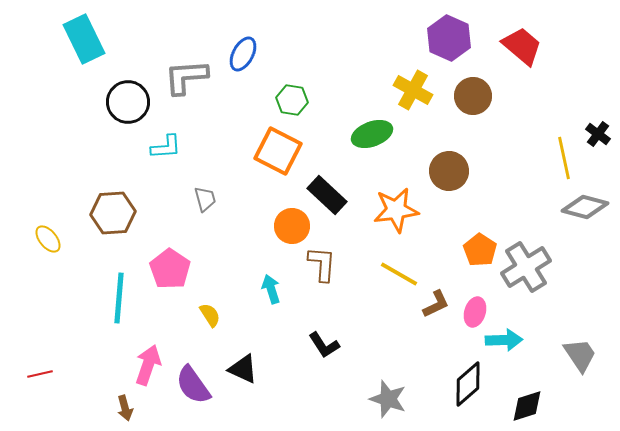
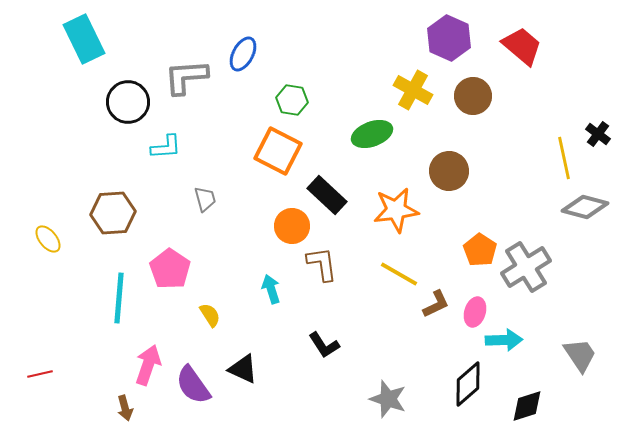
brown L-shape at (322, 264): rotated 12 degrees counterclockwise
